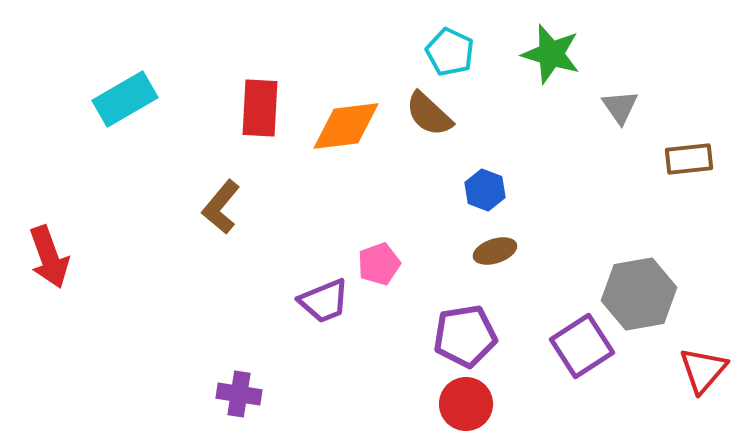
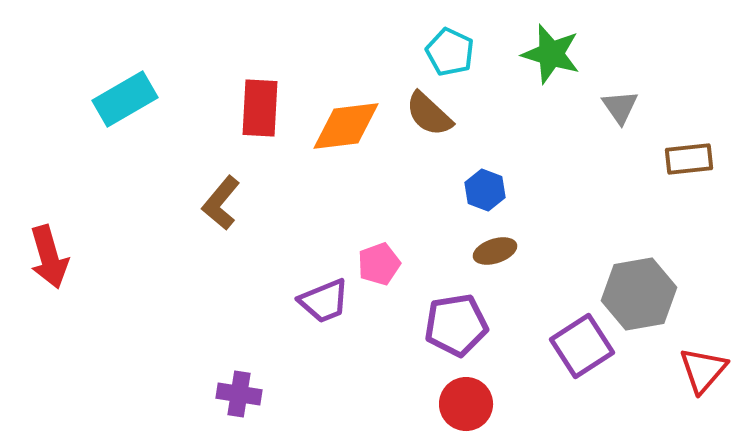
brown L-shape: moved 4 px up
red arrow: rotated 4 degrees clockwise
purple pentagon: moved 9 px left, 11 px up
